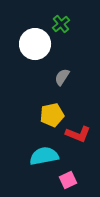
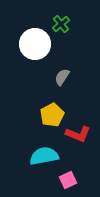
yellow pentagon: rotated 15 degrees counterclockwise
